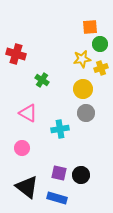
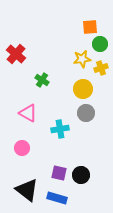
red cross: rotated 24 degrees clockwise
black triangle: moved 3 px down
